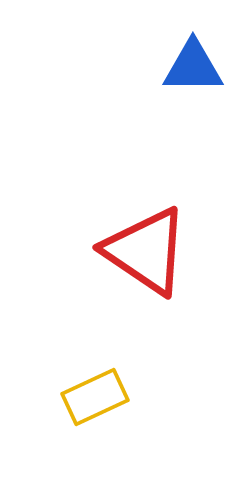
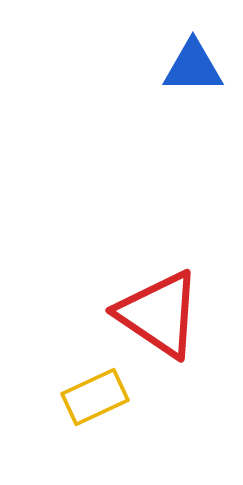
red triangle: moved 13 px right, 63 px down
